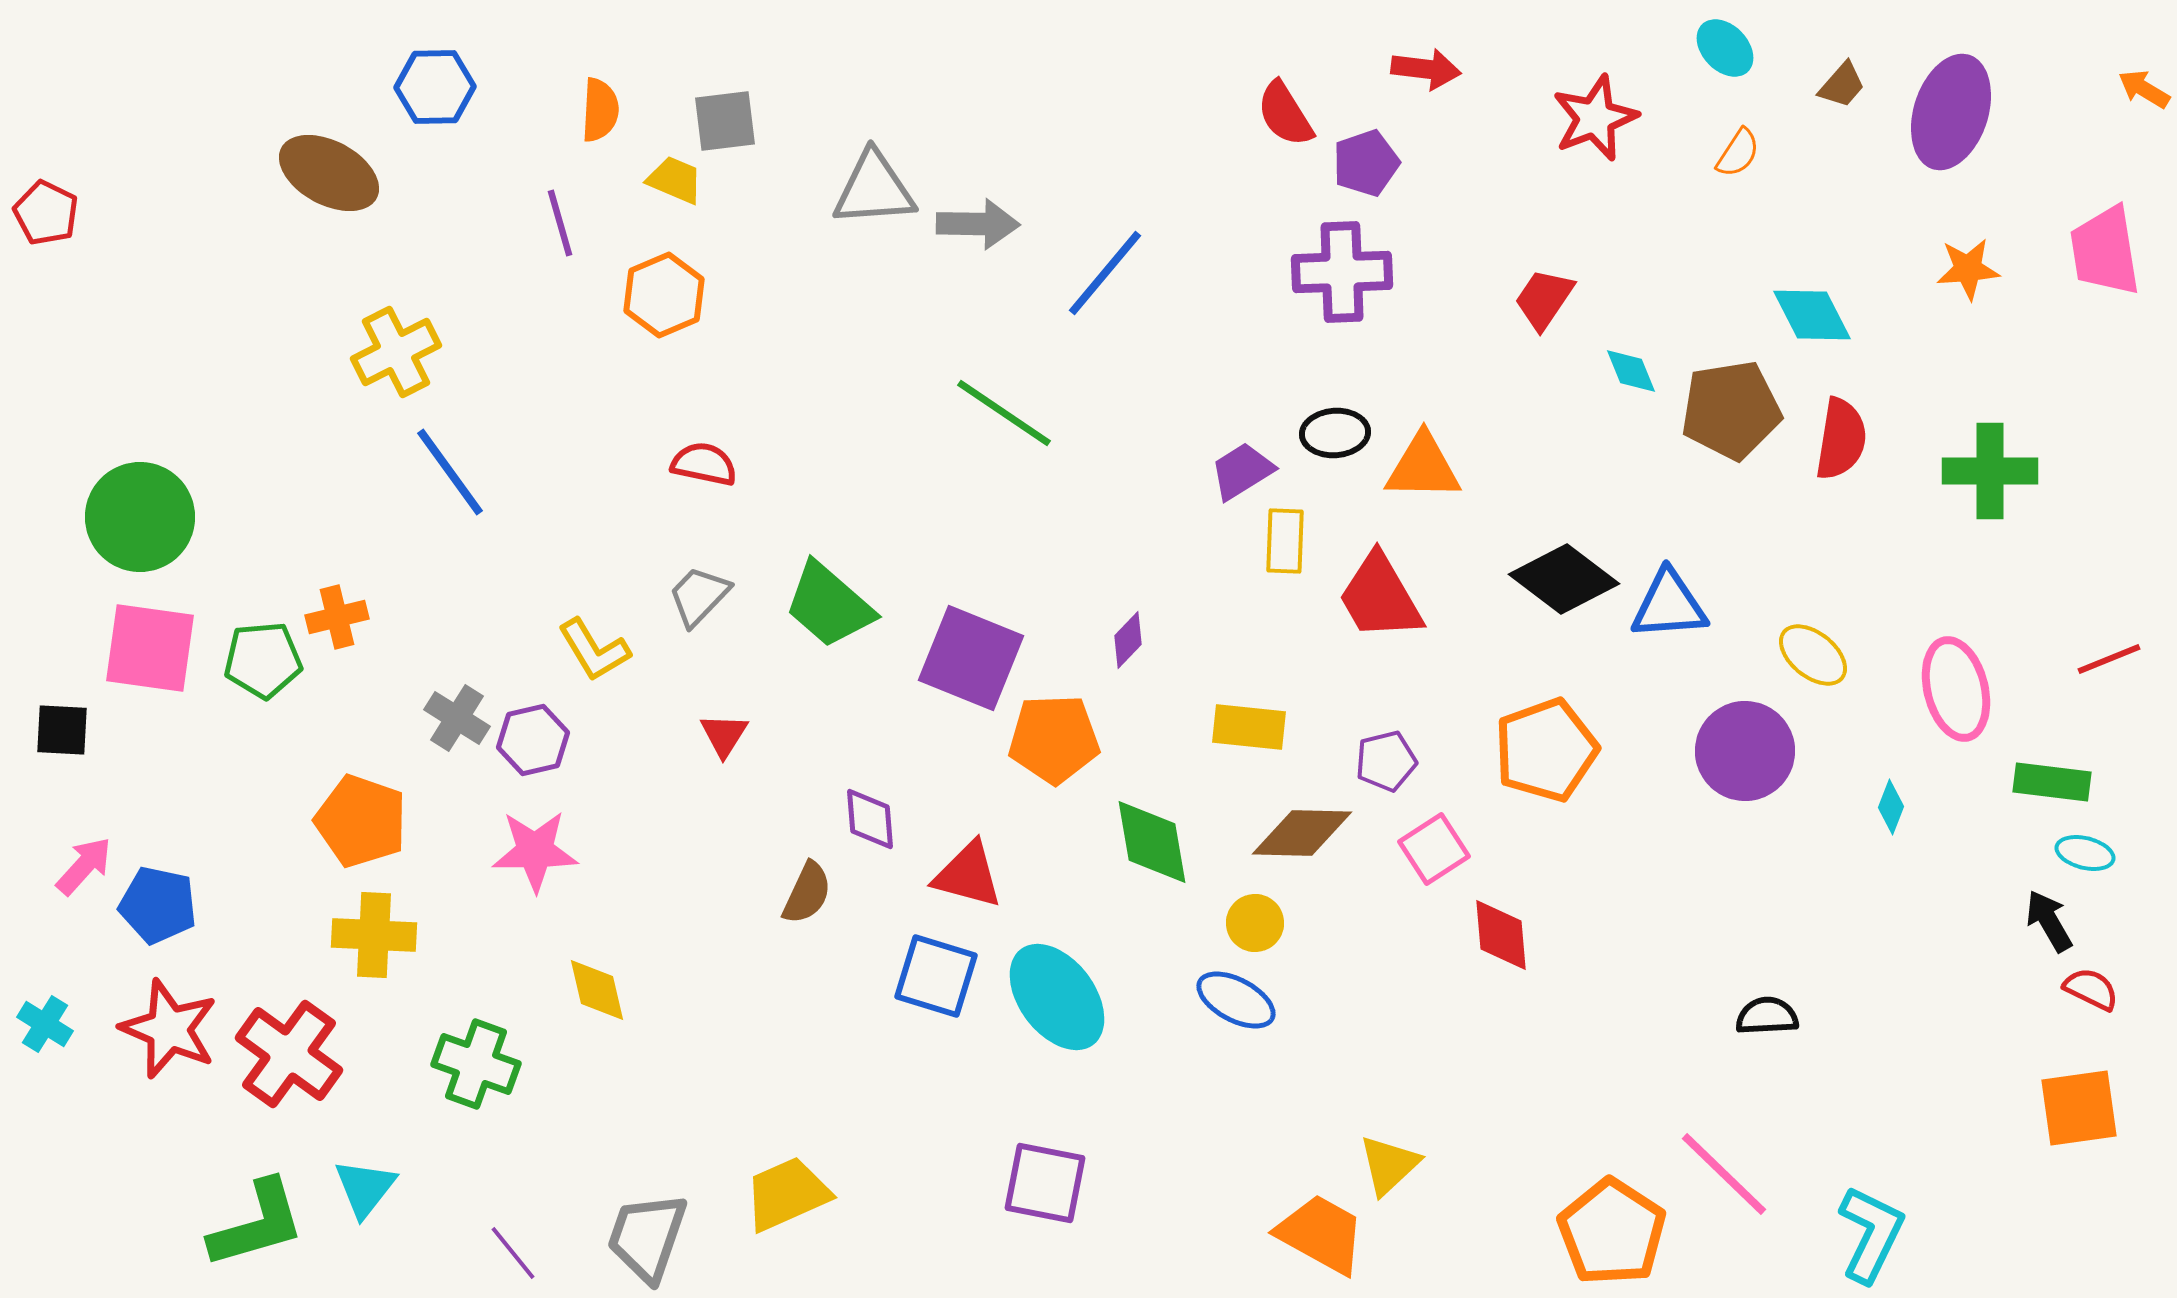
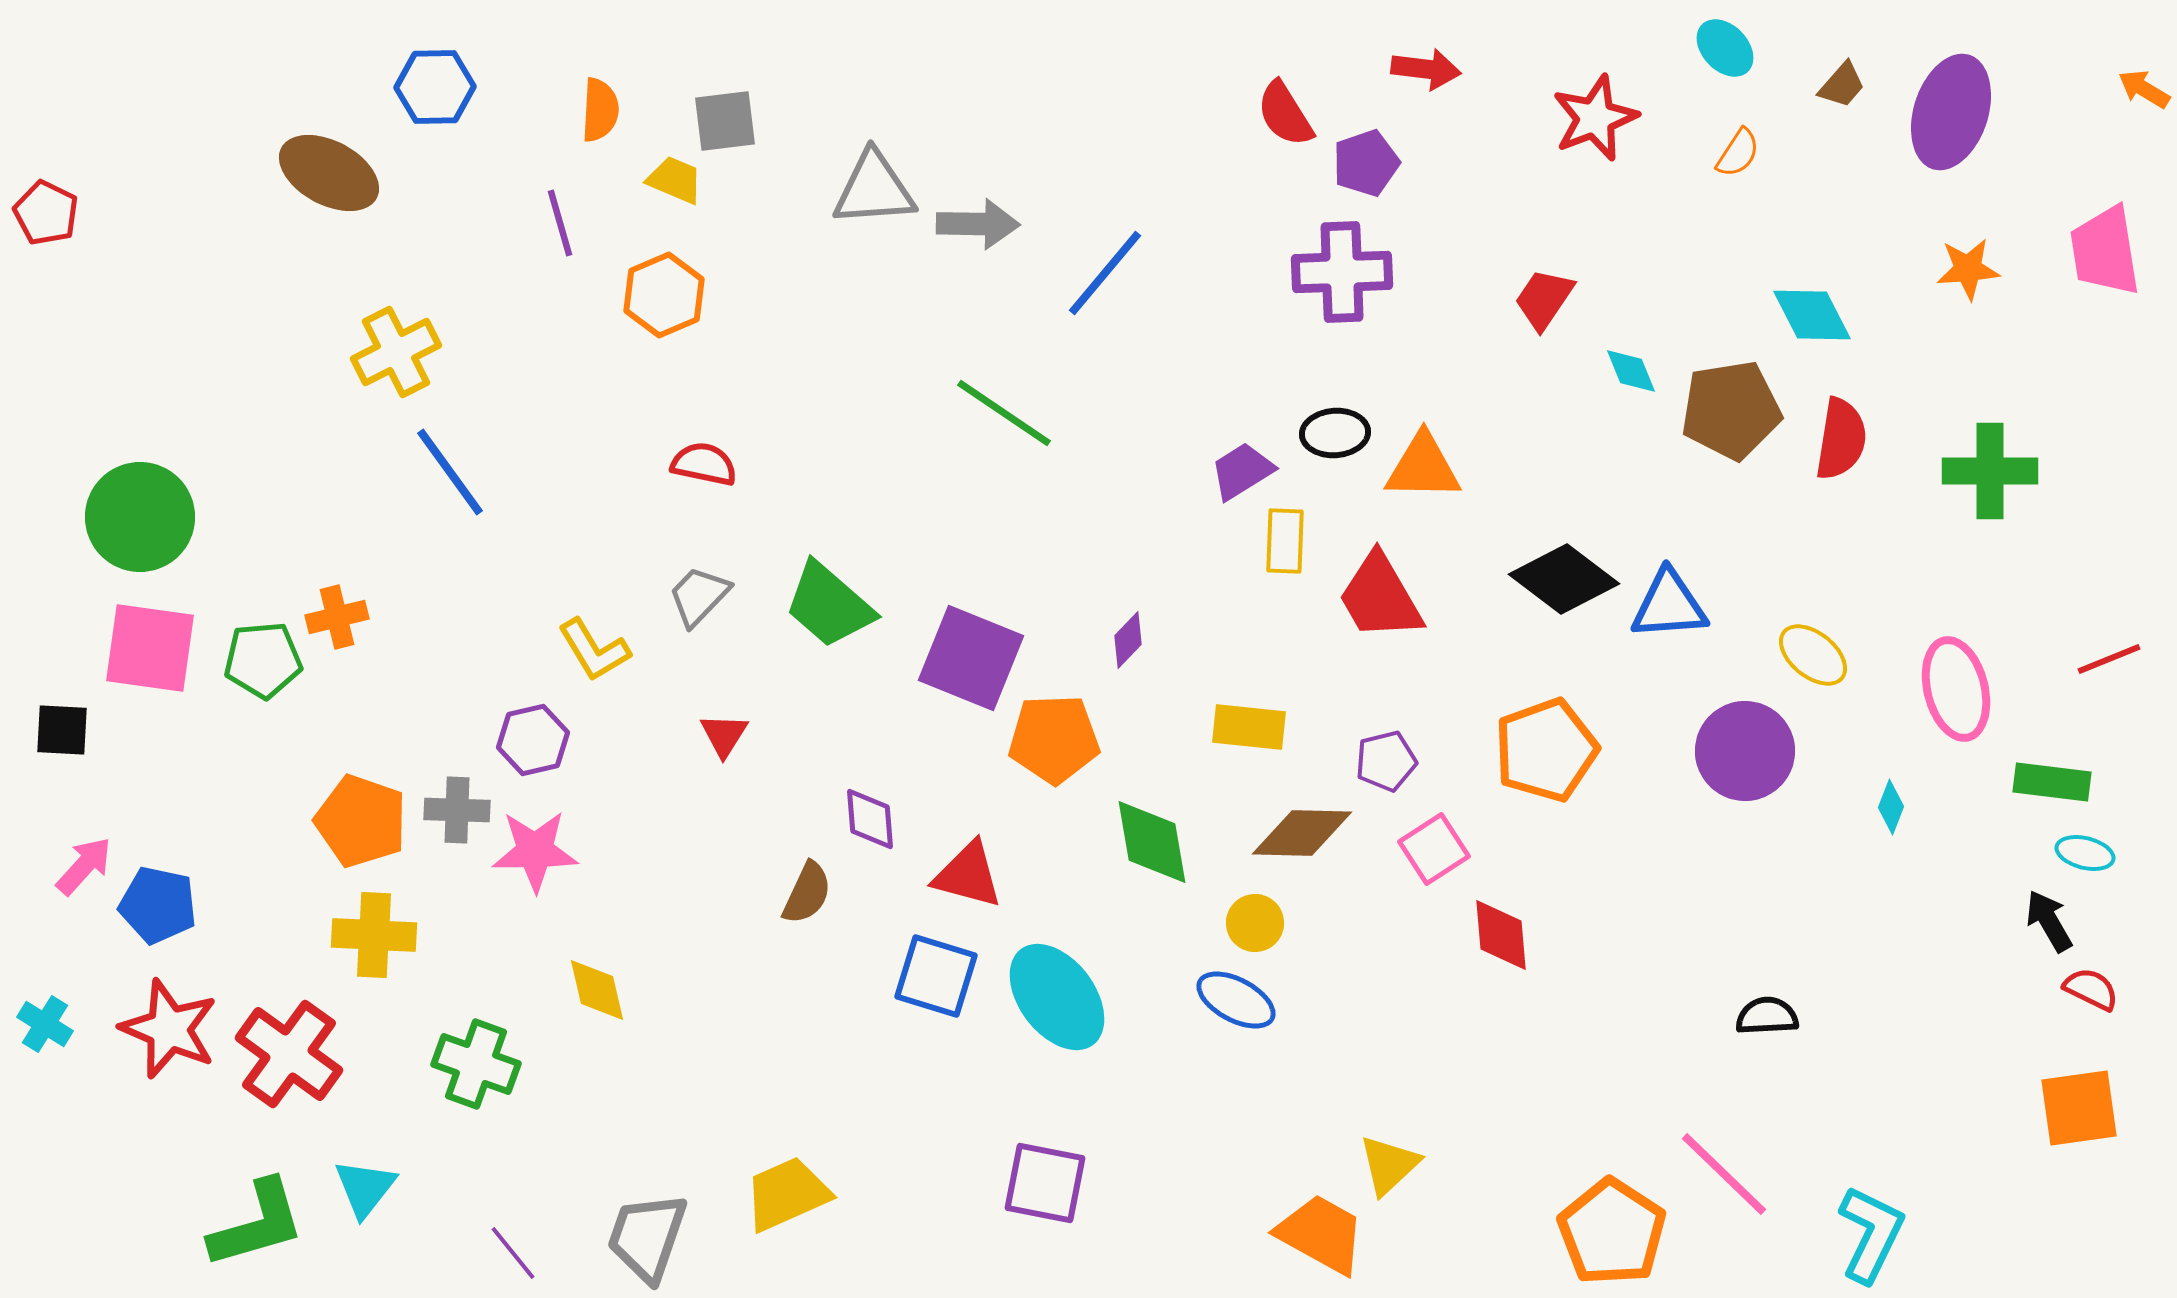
gray cross at (457, 718): moved 92 px down; rotated 30 degrees counterclockwise
